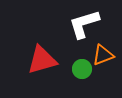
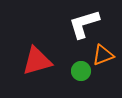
red triangle: moved 5 px left, 1 px down
green circle: moved 1 px left, 2 px down
